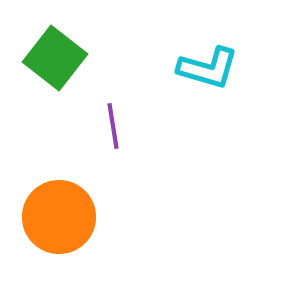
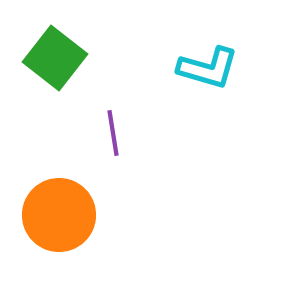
purple line: moved 7 px down
orange circle: moved 2 px up
